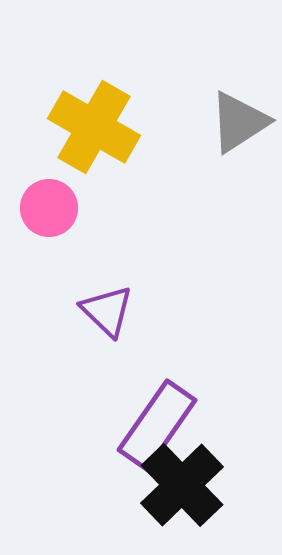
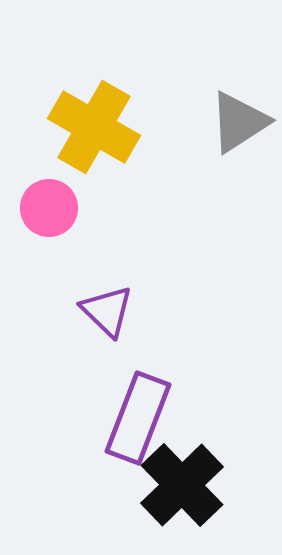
purple rectangle: moved 19 px left, 7 px up; rotated 14 degrees counterclockwise
